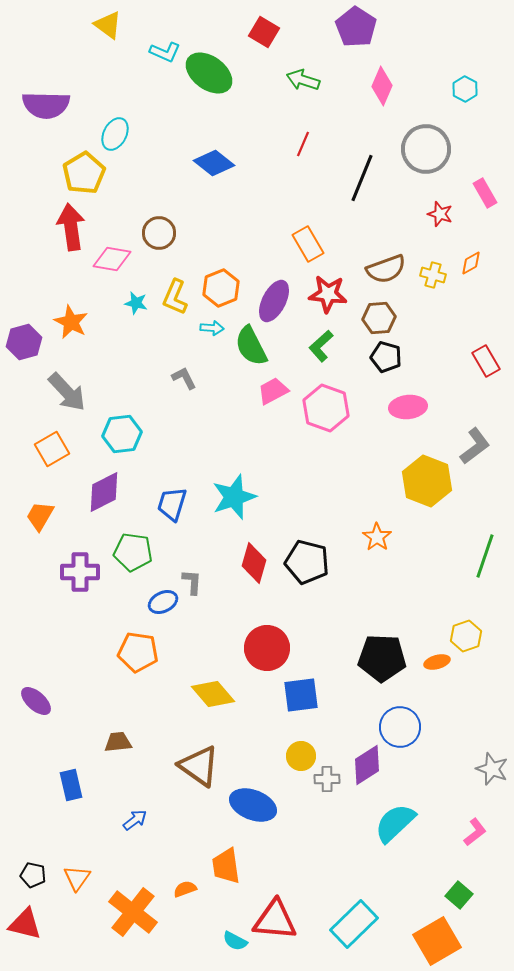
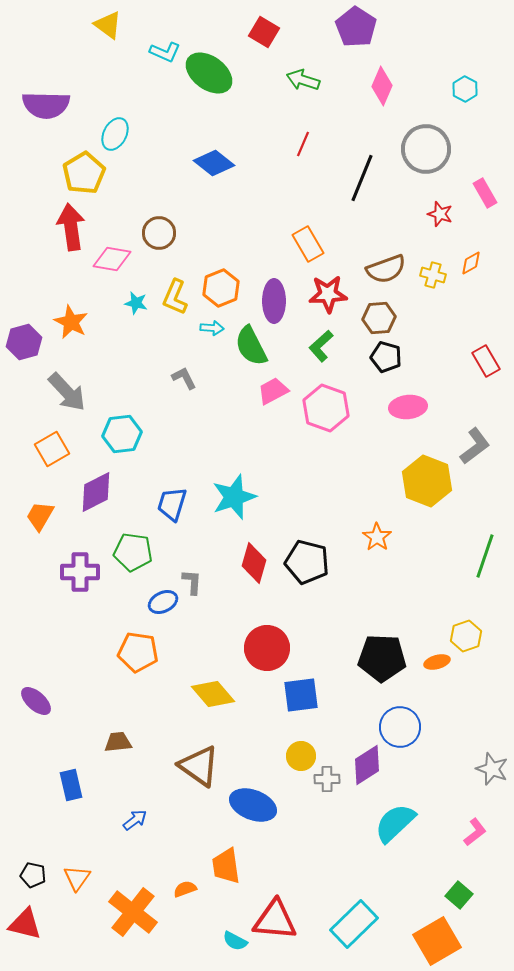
red star at (328, 294): rotated 9 degrees counterclockwise
purple ellipse at (274, 301): rotated 27 degrees counterclockwise
purple diamond at (104, 492): moved 8 px left
